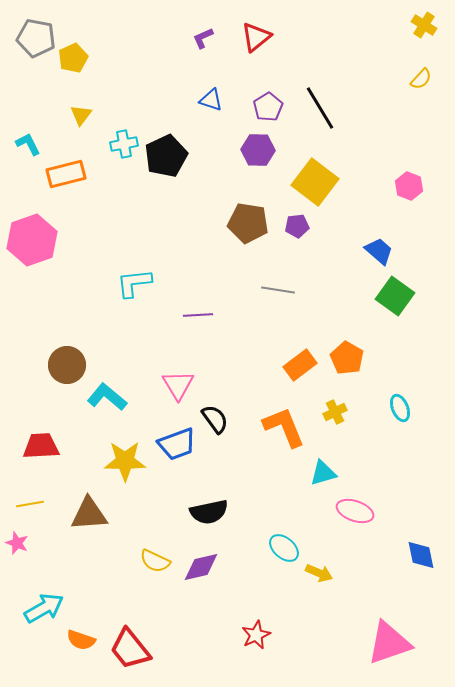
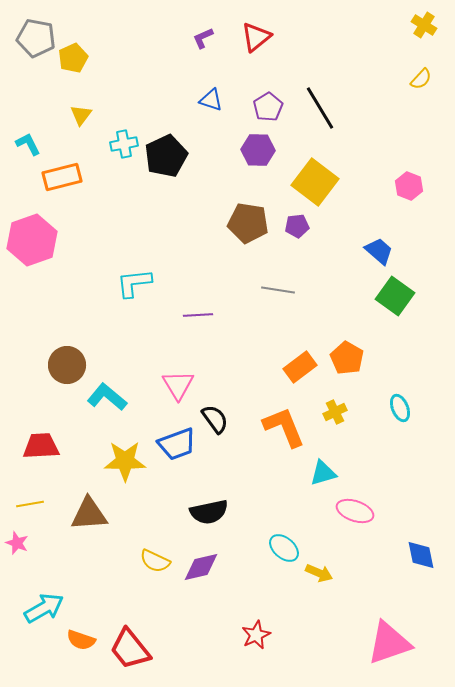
orange rectangle at (66, 174): moved 4 px left, 3 px down
orange rectangle at (300, 365): moved 2 px down
